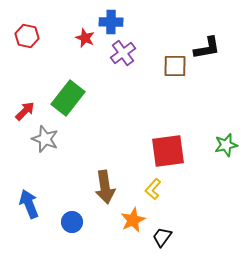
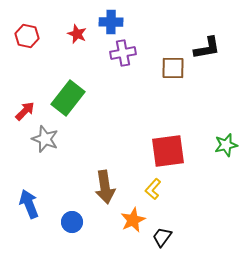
red star: moved 8 px left, 4 px up
purple cross: rotated 25 degrees clockwise
brown square: moved 2 px left, 2 px down
